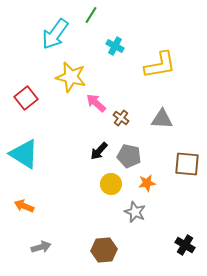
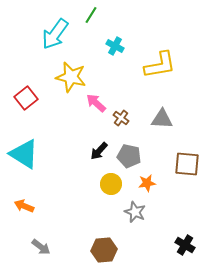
gray arrow: rotated 54 degrees clockwise
